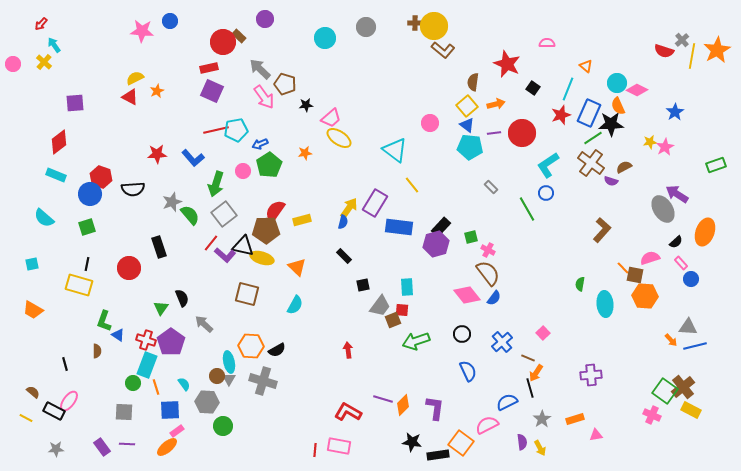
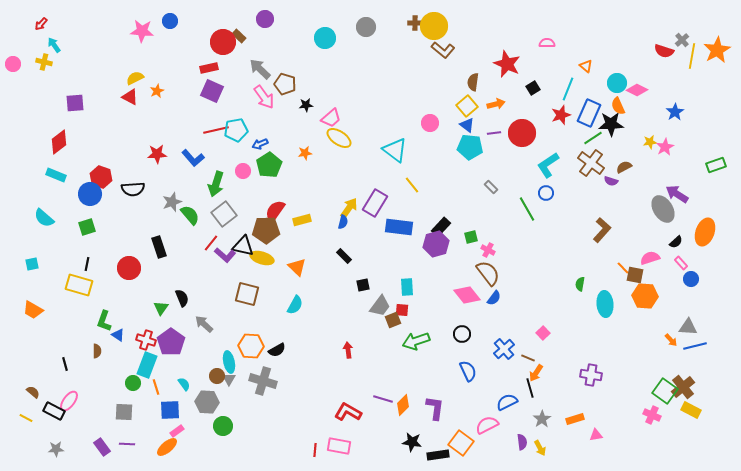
yellow cross at (44, 62): rotated 28 degrees counterclockwise
black square at (533, 88): rotated 24 degrees clockwise
blue cross at (502, 342): moved 2 px right, 7 px down
purple cross at (591, 375): rotated 15 degrees clockwise
